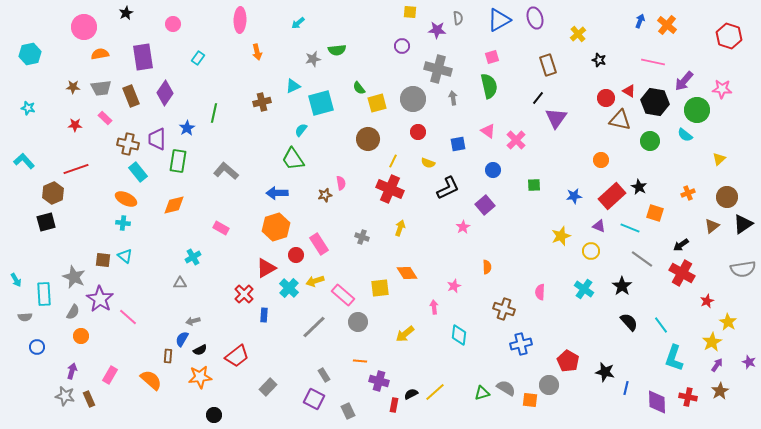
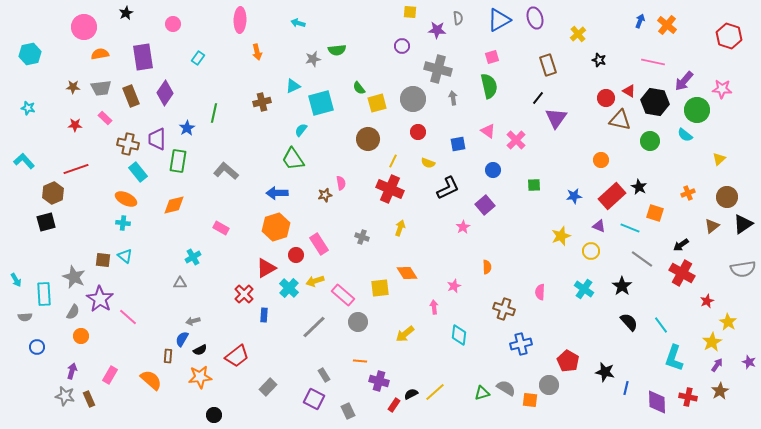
cyan arrow at (298, 23): rotated 56 degrees clockwise
red rectangle at (394, 405): rotated 24 degrees clockwise
